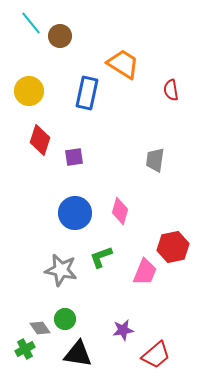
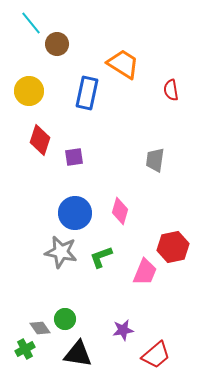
brown circle: moved 3 px left, 8 px down
gray star: moved 18 px up
